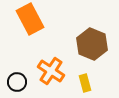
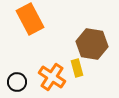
brown hexagon: rotated 12 degrees counterclockwise
orange cross: moved 1 px right, 6 px down
yellow rectangle: moved 8 px left, 15 px up
